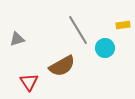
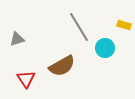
yellow rectangle: moved 1 px right; rotated 24 degrees clockwise
gray line: moved 1 px right, 3 px up
red triangle: moved 3 px left, 3 px up
